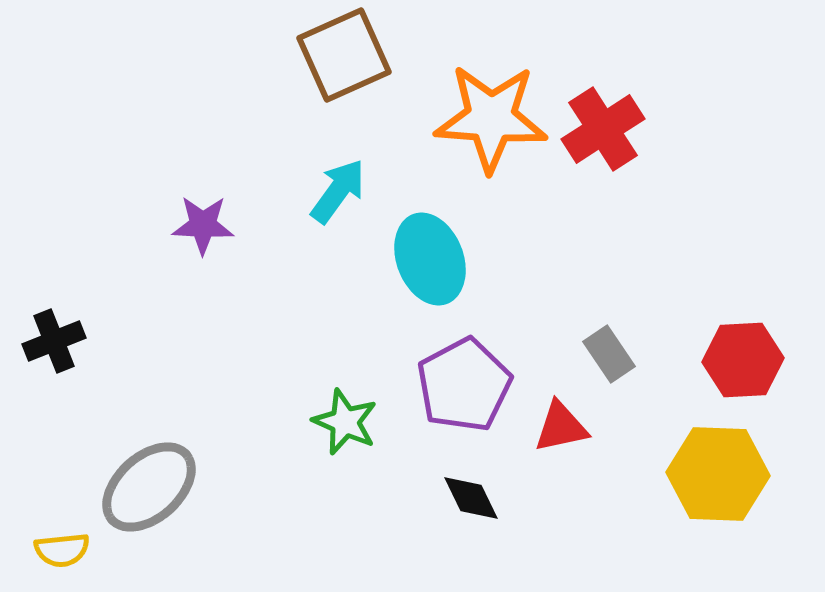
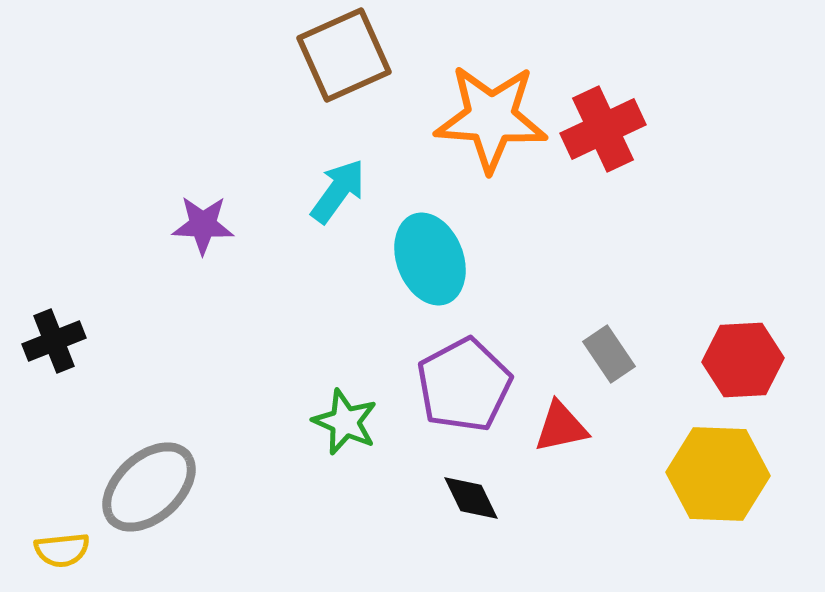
red cross: rotated 8 degrees clockwise
